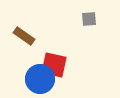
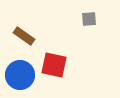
blue circle: moved 20 px left, 4 px up
